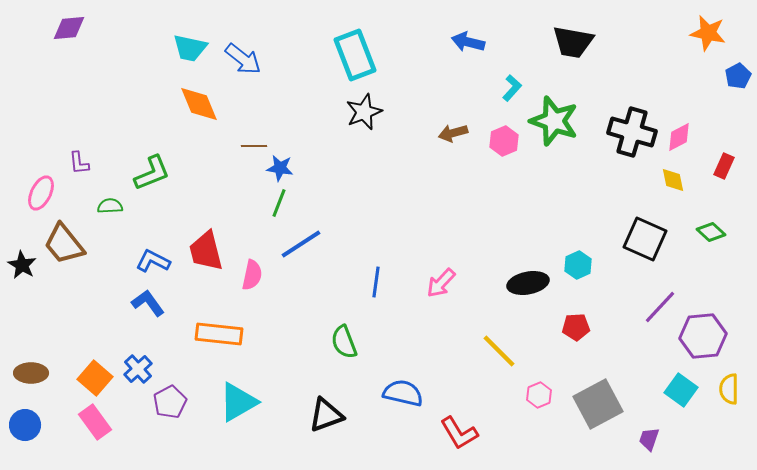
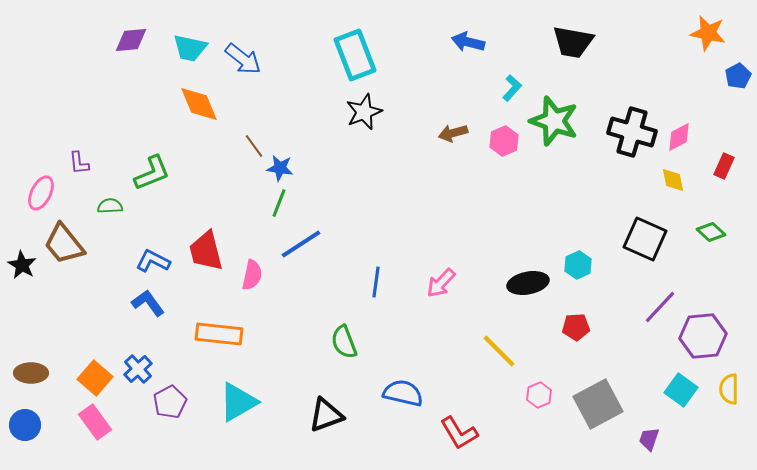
purple diamond at (69, 28): moved 62 px right, 12 px down
brown line at (254, 146): rotated 55 degrees clockwise
